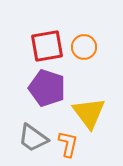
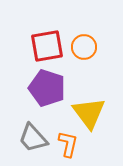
gray trapezoid: rotated 12 degrees clockwise
